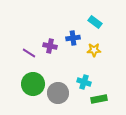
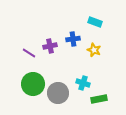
cyan rectangle: rotated 16 degrees counterclockwise
blue cross: moved 1 px down
purple cross: rotated 24 degrees counterclockwise
yellow star: rotated 24 degrees clockwise
cyan cross: moved 1 px left, 1 px down
